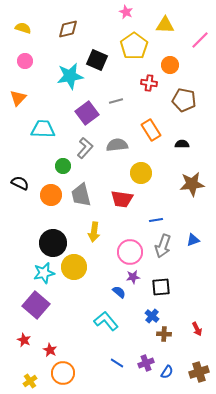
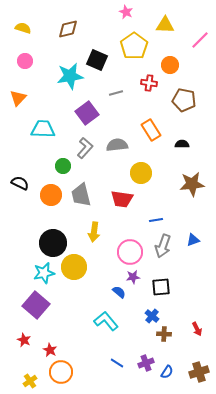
gray line at (116, 101): moved 8 px up
orange circle at (63, 373): moved 2 px left, 1 px up
